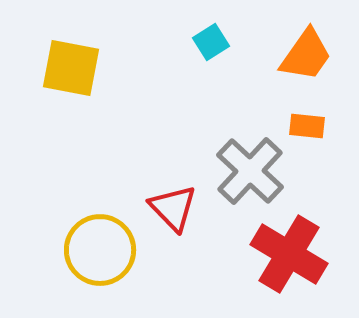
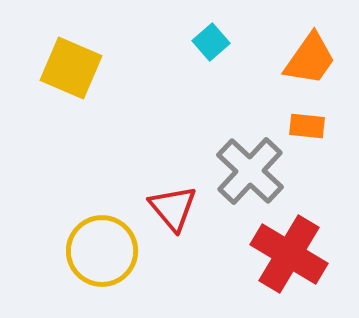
cyan square: rotated 9 degrees counterclockwise
orange trapezoid: moved 4 px right, 4 px down
yellow square: rotated 12 degrees clockwise
red triangle: rotated 4 degrees clockwise
yellow circle: moved 2 px right, 1 px down
